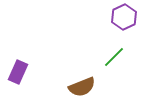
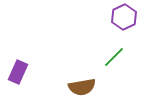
brown semicircle: rotated 12 degrees clockwise
